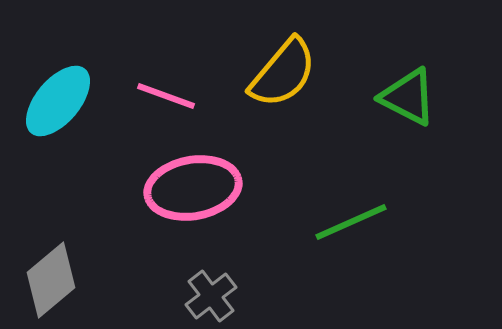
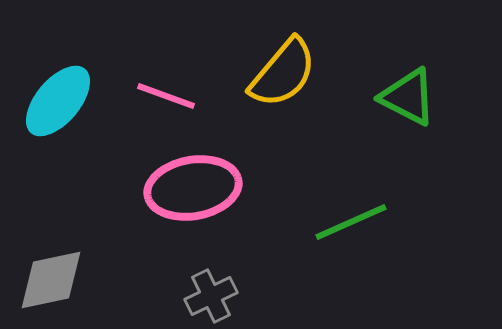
gray diamond: rotated 28 degrees clockwise
gray cross: rotated 12 degrees clockwise
